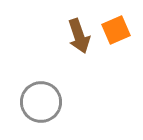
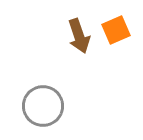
gray circle: moved 2 px right, 4 px down
